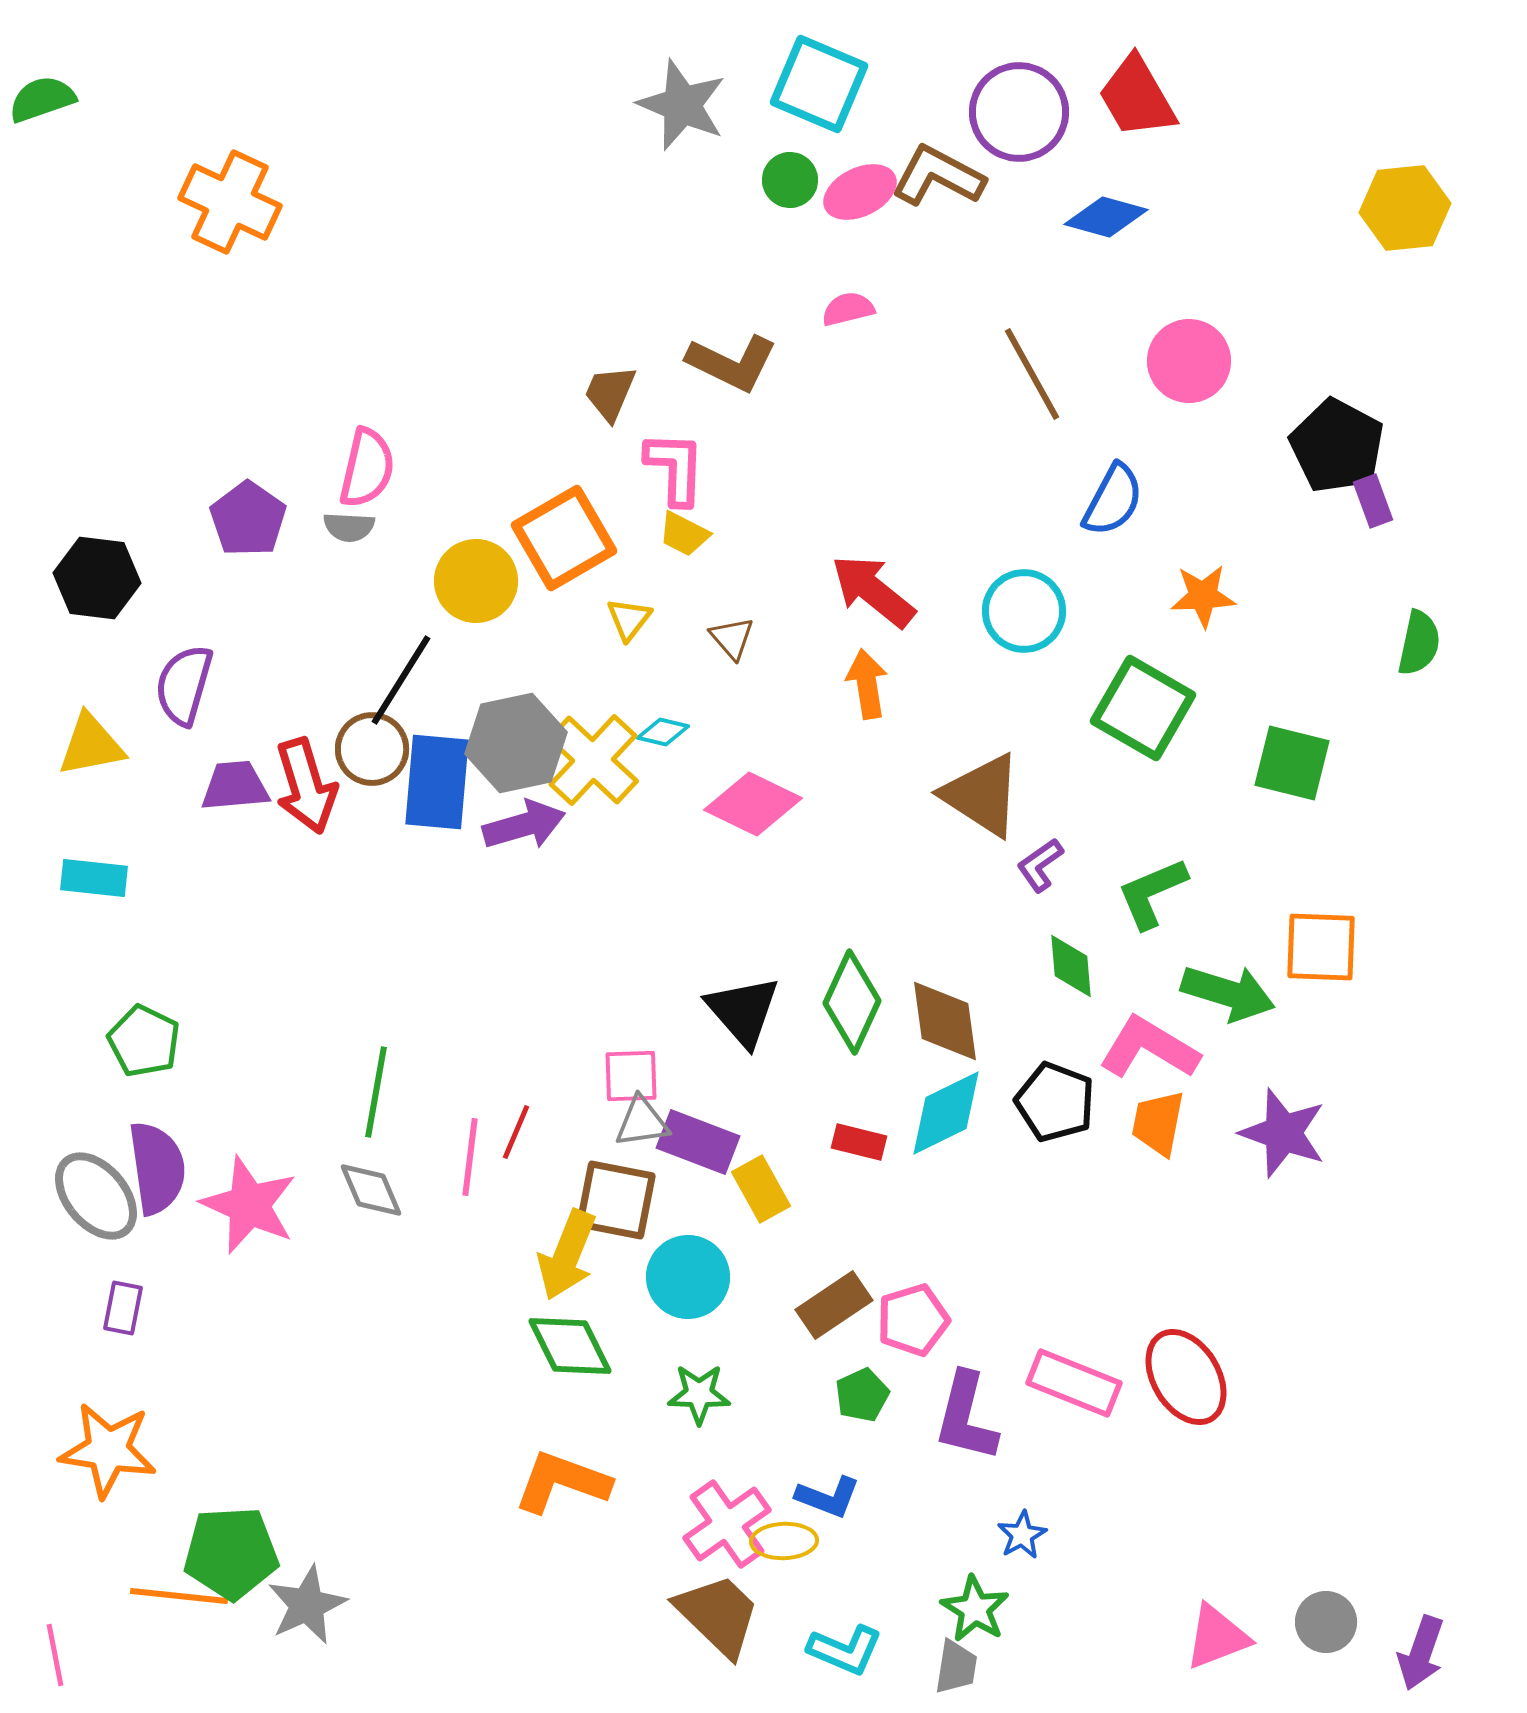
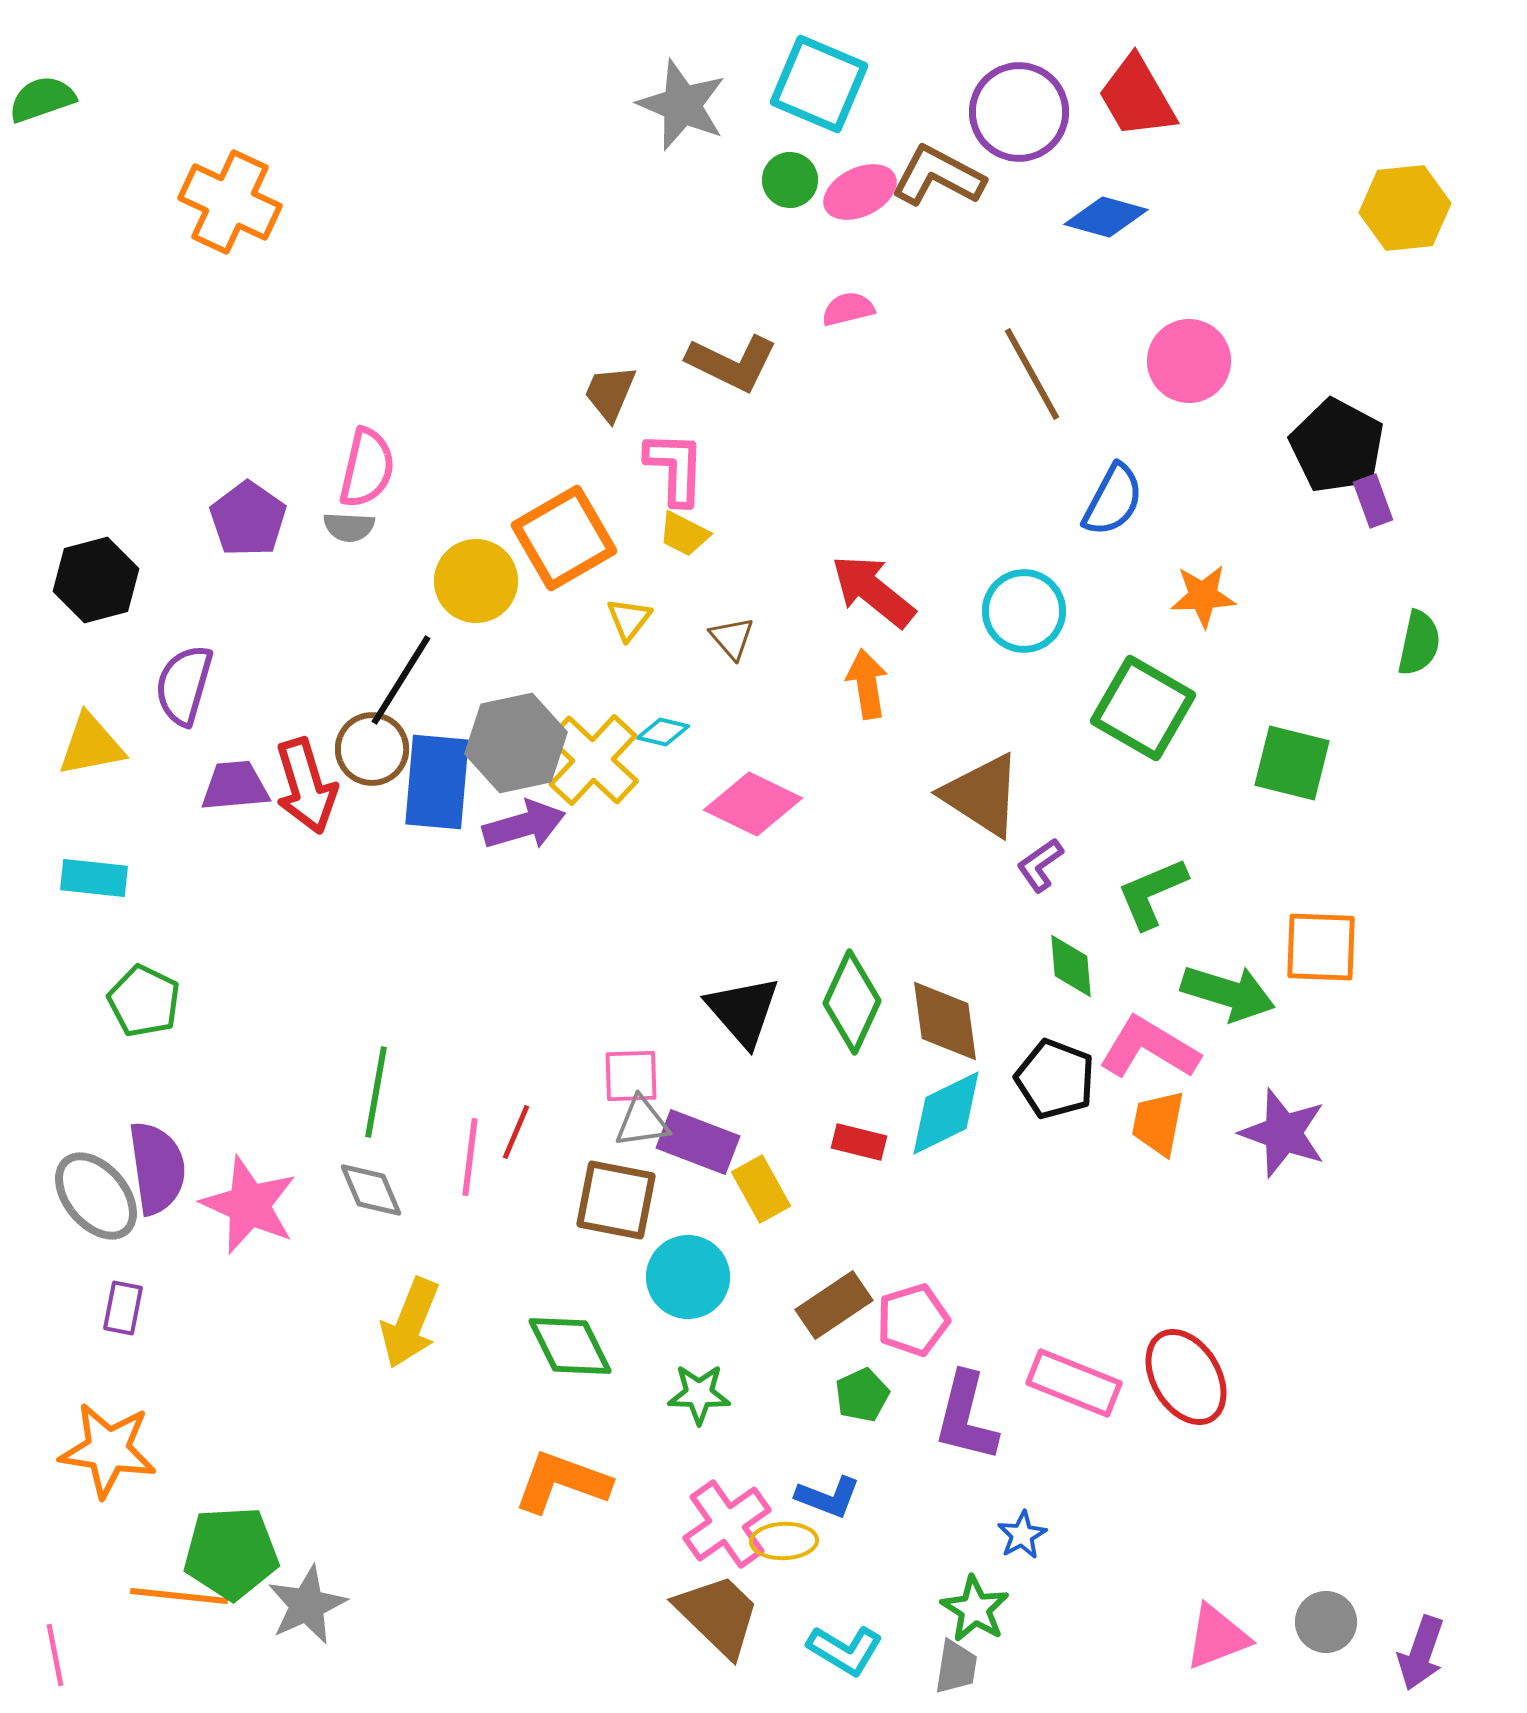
black hexagon at (97, 578): moved 1 px left, 2 px down; rotated 22 degrees counterclockwise
green pentagon at (144, 1041): moved 40 px up
black pentagon at (1055, 1102): moved 23 px up
yellow arrow at (567, 1255): moved 157 px left, 68 px down
cyan L-shape at (845, 1650): rotated 8 degrees clockwise
